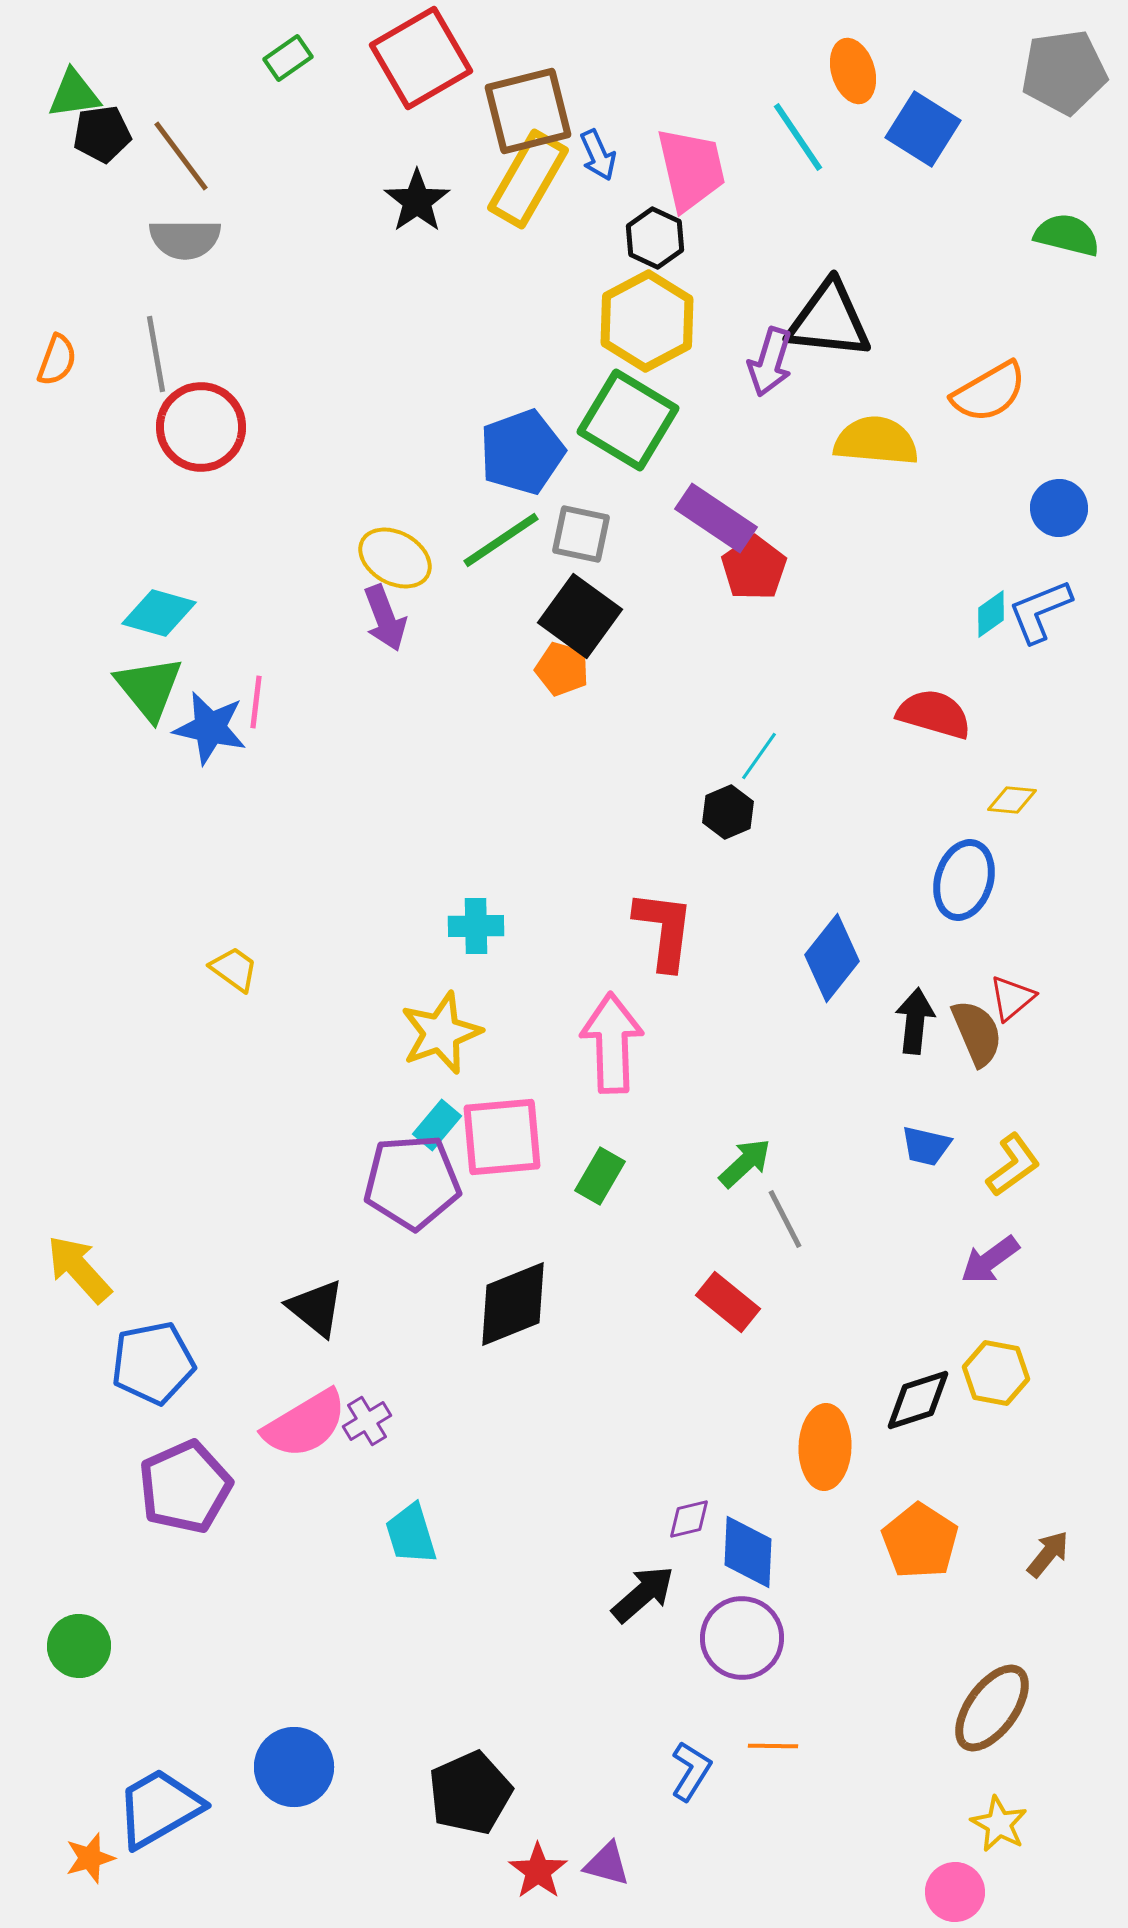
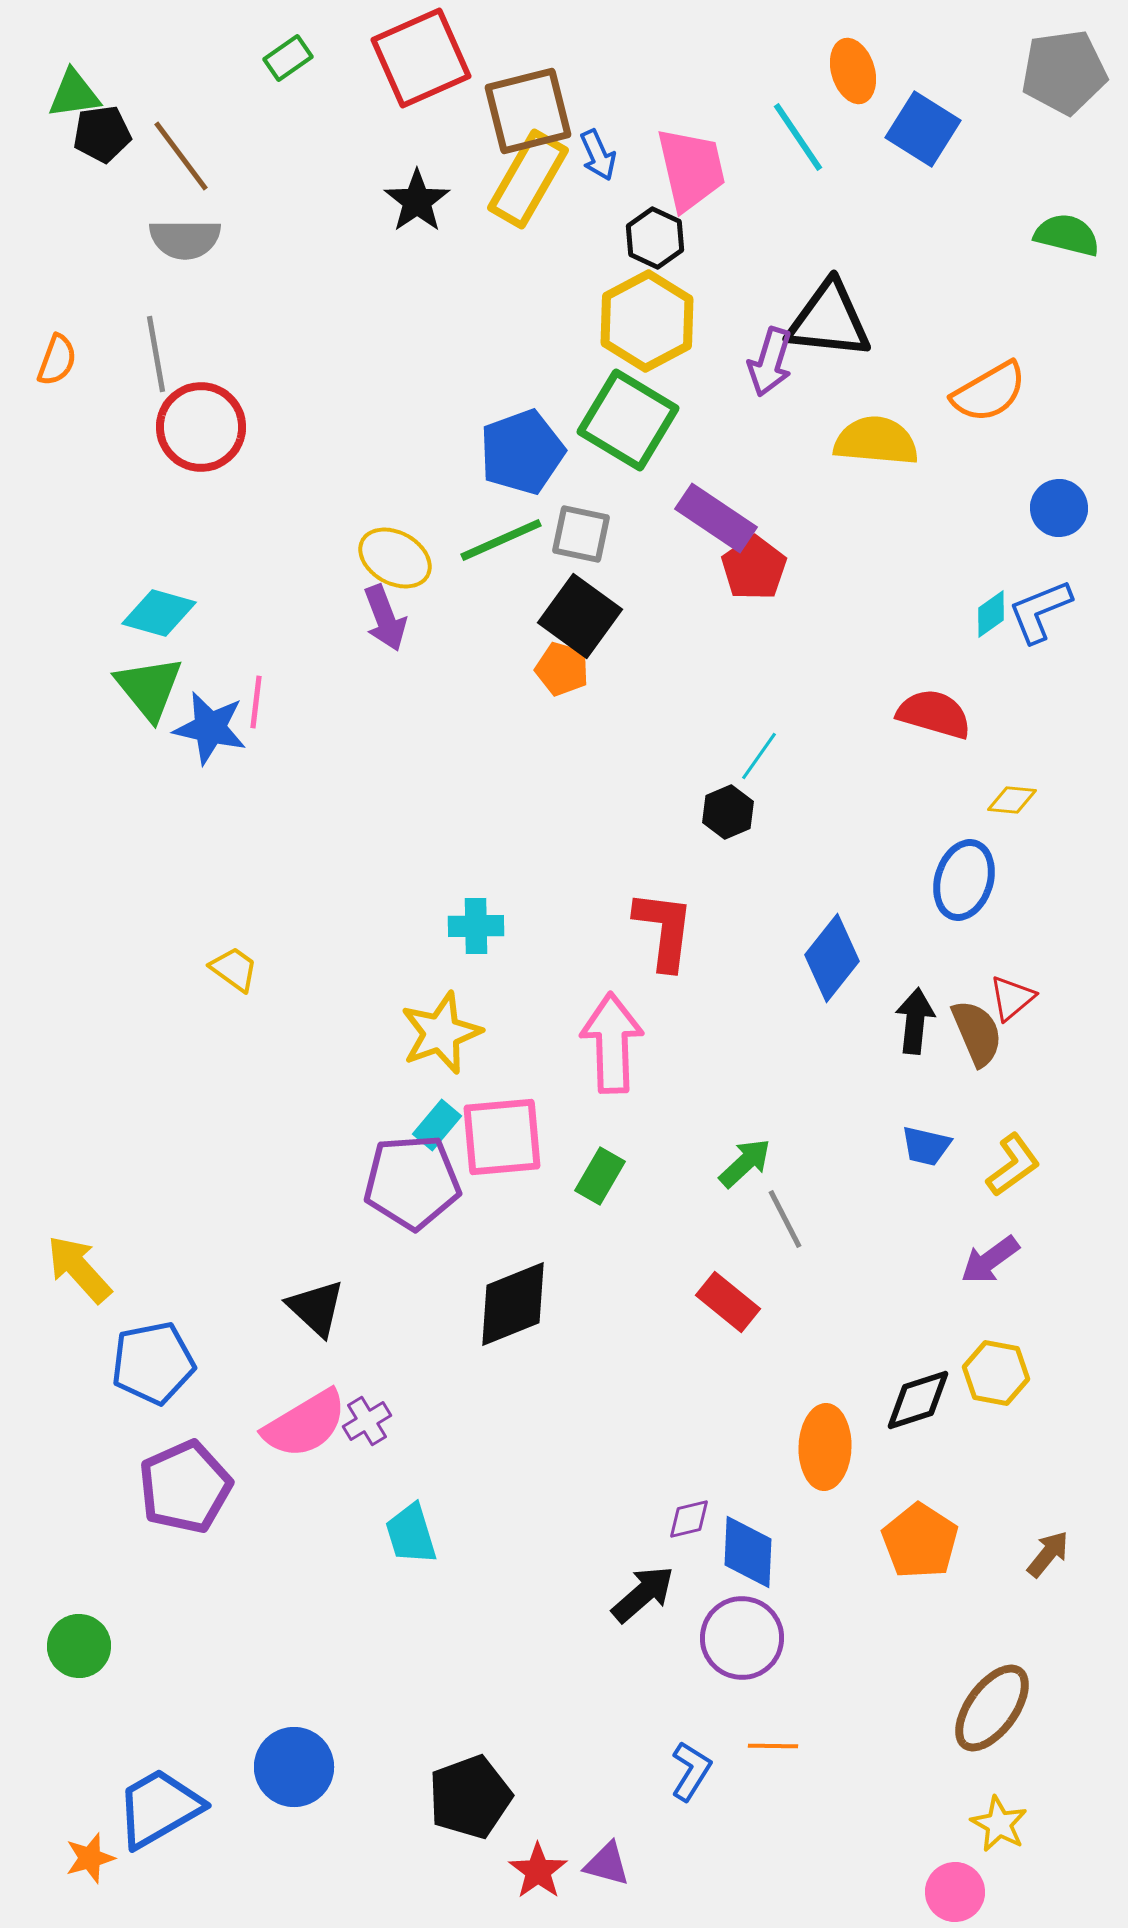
red square at (421, 58): rotated 6 degrees clockwise
green line at (501, 540): rotated 10 degrees clockwise
black triangle at (316, 1308): rotated 4 degrees clockwise
black pentagon at (470, 1793): moved 4 px down; rotated 4 degrees clockwise
